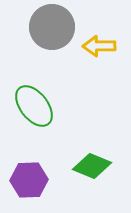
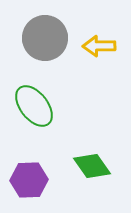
gray circle: moved 7 px left, 11 px down
green diamond: rotated 33 degrees clockwise
